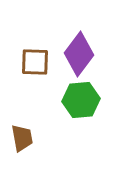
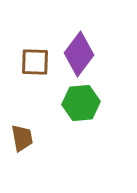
green hexagon: moved 3 px down
